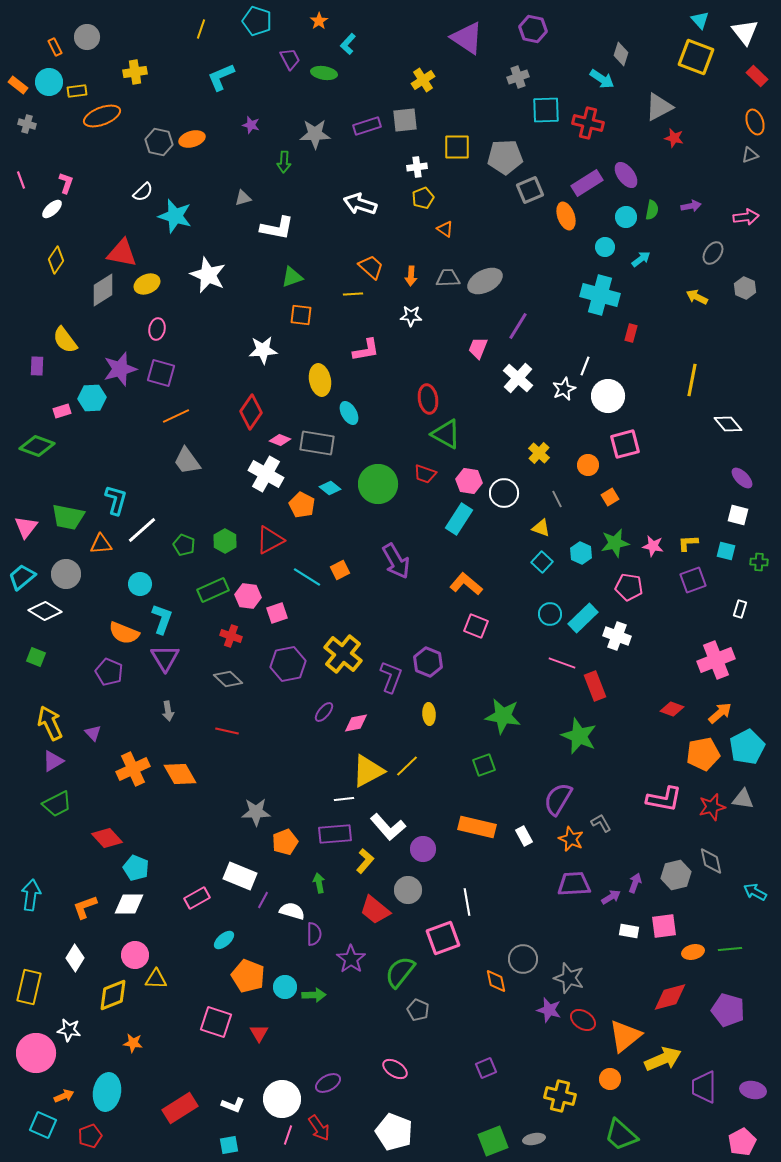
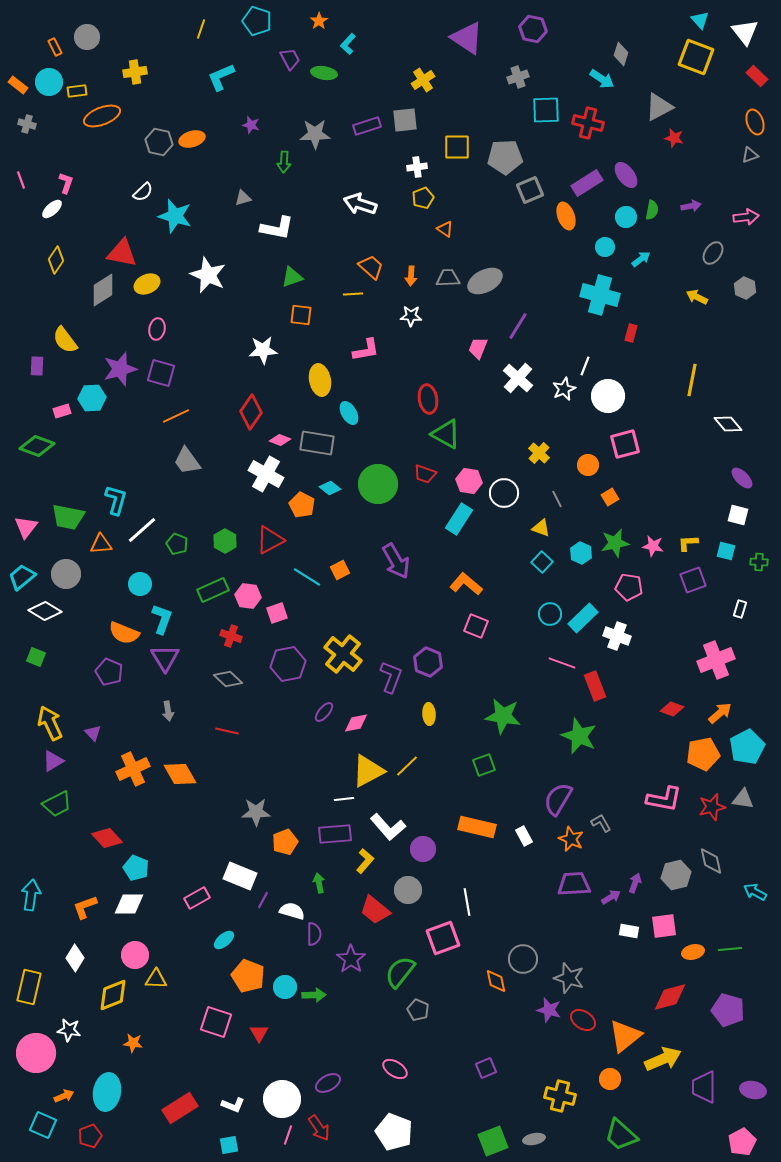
green pentagon at (184, 545): moved 7 px left, 1 px up
